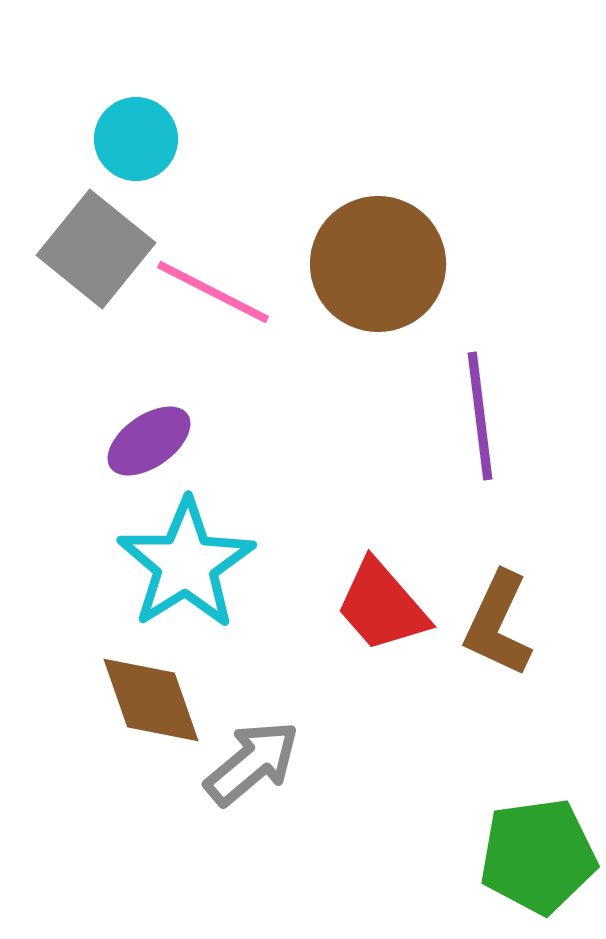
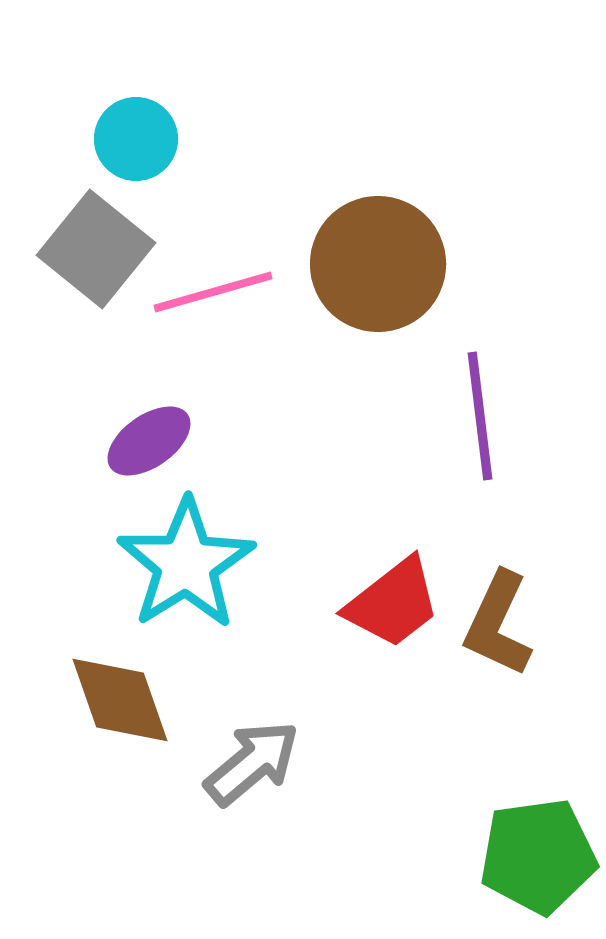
pink line: rotated 43 degrees counterclockwise
red trapezoid: moved 11 px right, 3 px up; rotated 87 degrees counterclockwise
brown diamond: moved 31 px left
